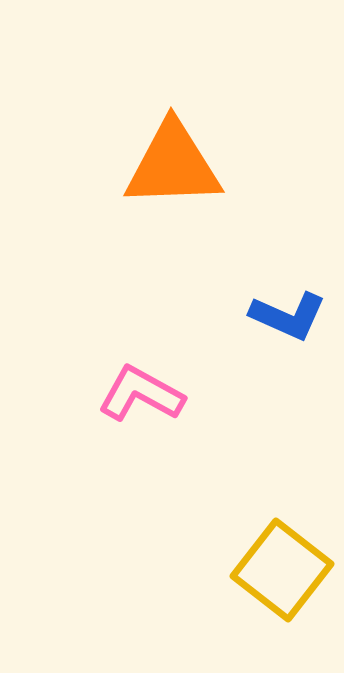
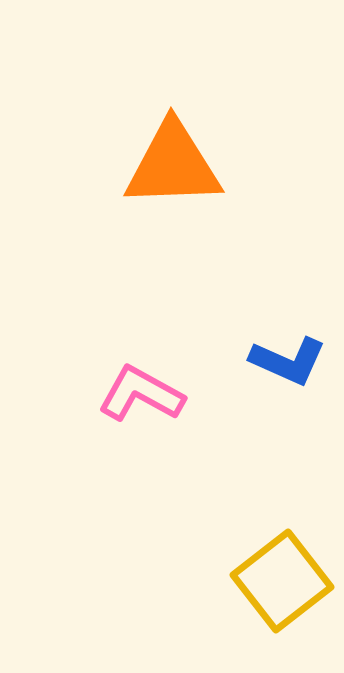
blue L-shape: moved 45 px down
yellow square: moved 11 px down; rotated 14 degrees clockwise
